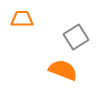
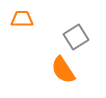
orange semicircle: rotated 144 degrees counterclockwise
